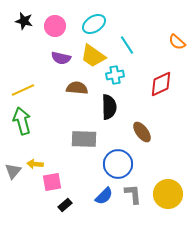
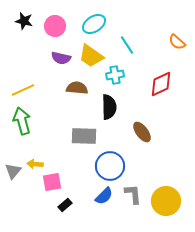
yellow trapezoid: moved 2 px left
gray rectangle: moved 3 px up
blue circle: moved 8 px left, 2 px down
yellow circle: moved 2 px left, 7 px down
